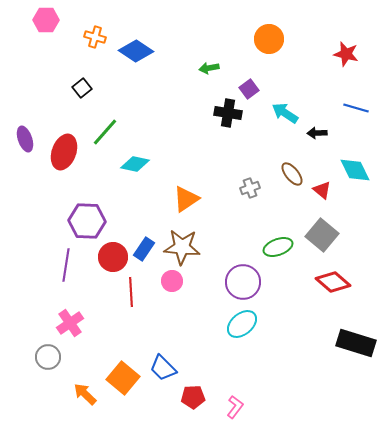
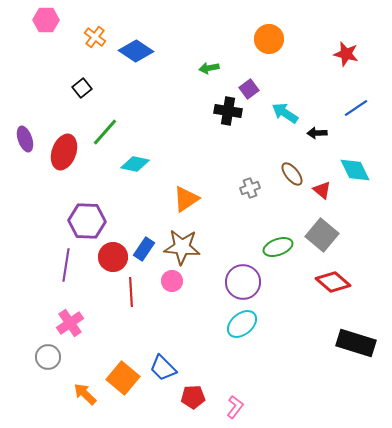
orange cross at (95, 37): rotated 20 degrees clockwise
blue line at (356, 108): rotated 50 degrees counterclockwise
black cross at (228, 113): moved 2 px up
